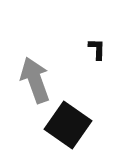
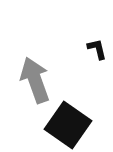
black L-shape: rotated 15 degrees counterclockwise
